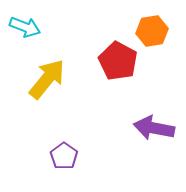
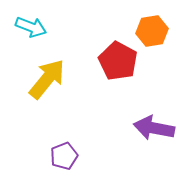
cyan arrow: moved 6 px right
purple pentagon: rotated 16 degrees clockwise
